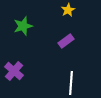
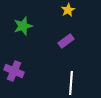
purple cross: rotated 18 degrees counterclockwise
